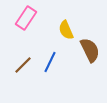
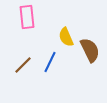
pink rectangle: moved 1 px right, 1 px up; rotated 40 degrees counterclockwise
yellow semicircle: moved 7 px down
